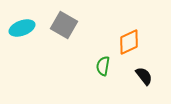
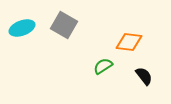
orange diamond: rotated 32 degrees clockwise
green semicircle: rotated 48 degrees clockwise
